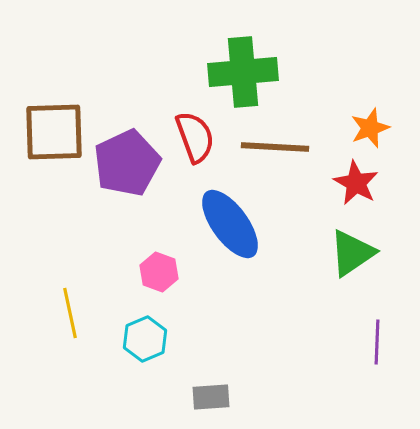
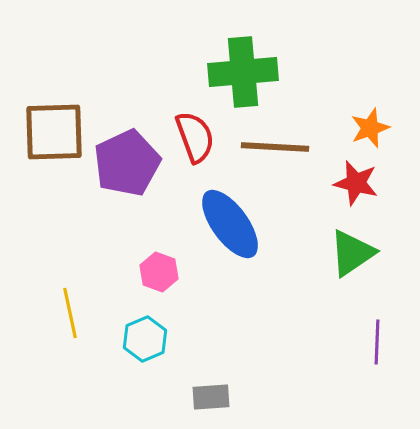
red star: rotated 15 degrees counterclockwise
